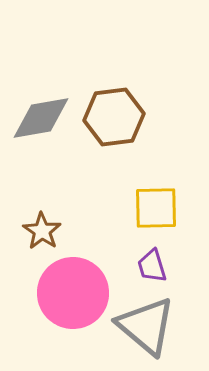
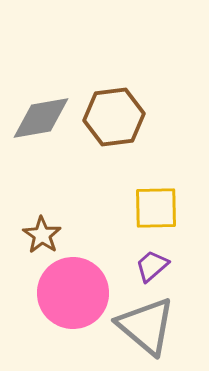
brown star: moved 4 px down
purple trapezoid: rotated 66 degrees clockwise
